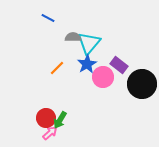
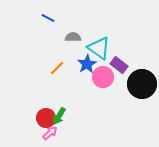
cyan triangle: moved 10 px right, 5 px down; rotated 35 degrees counterclockwise
green arrow: moved 1 px left, 4 px up
